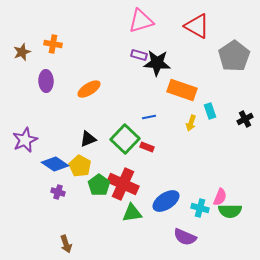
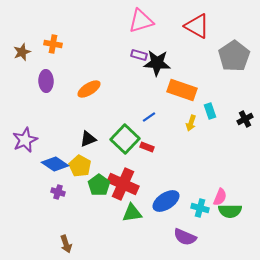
blue line: rotated 24 degrees counterclockwise
